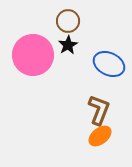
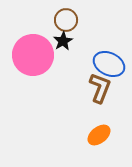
brown circle: moved 2 px left, 1 px up
black star: moved 5 px left, 4 px up
brown L-shape: moved 1 px right, 22 px up
orange ellipse: moved 1 px left, 1 px up
